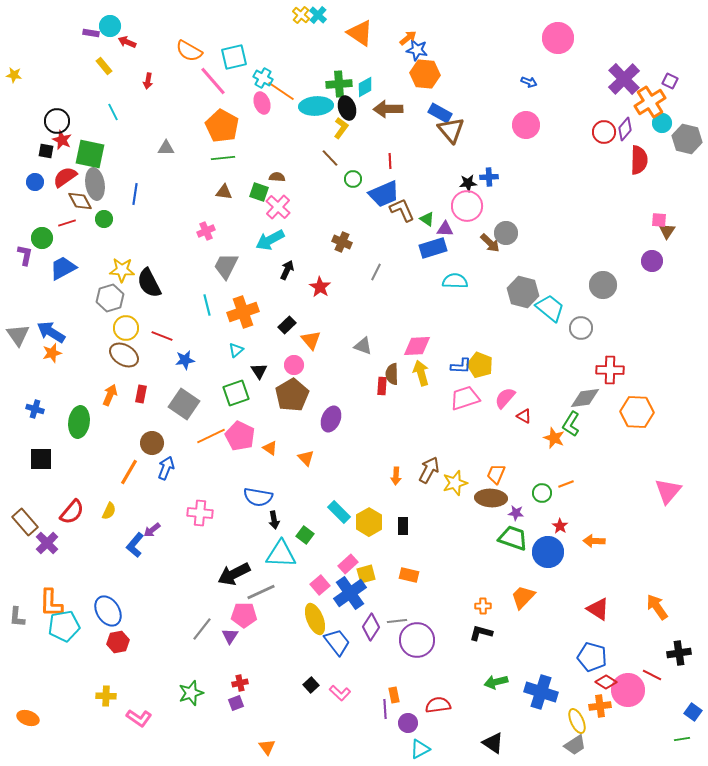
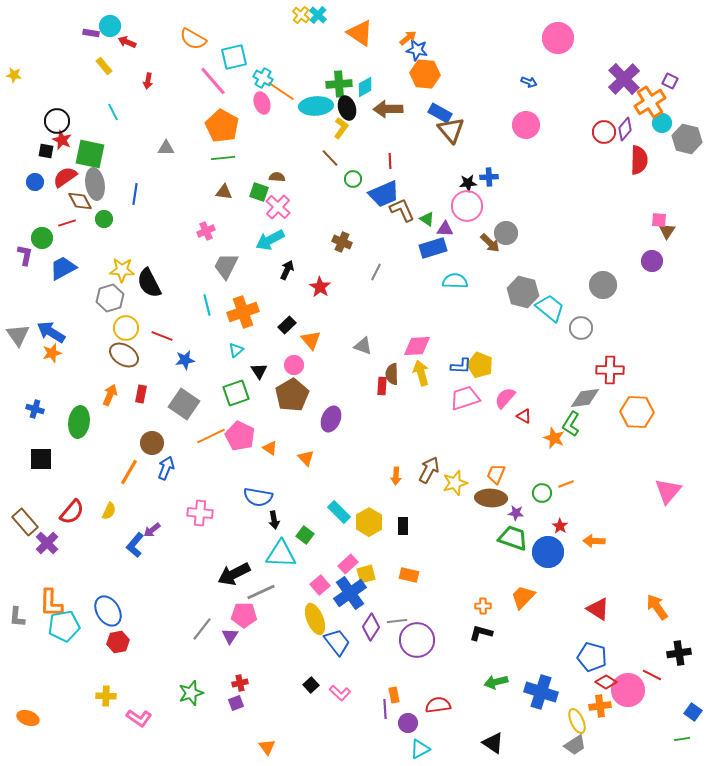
orange semicircle at (189, 51): moved 4 px right, 12 px up
